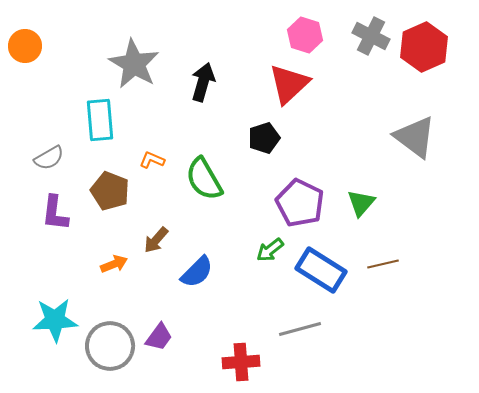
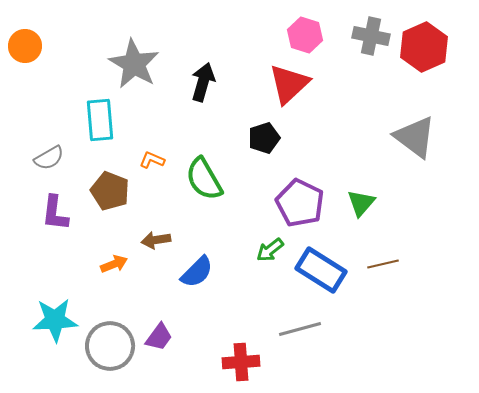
gray cross: rotated 15 degrees counterclockwise
brown arrow: rotated 40 degrees clockwise
